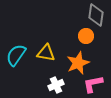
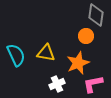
cyan semicircle: rotated 120 degrees clockwise
white cross: moved 1 px right, 1 px up
